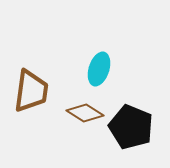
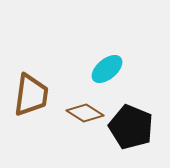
cyan ellipse: moved 8 px right; rotated 32 degrees clockwise
brown trapezoid: moved 4 px down
